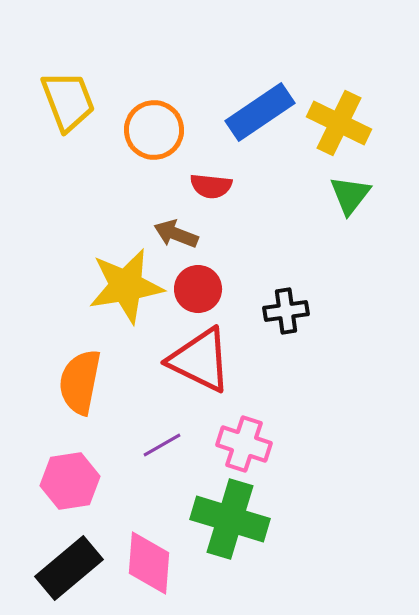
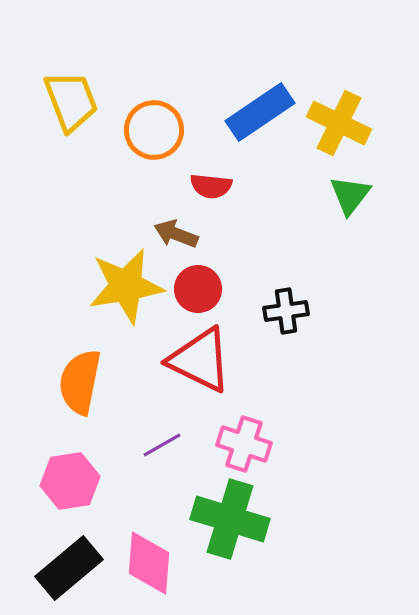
yellow trapezoid: moved 3 px right
